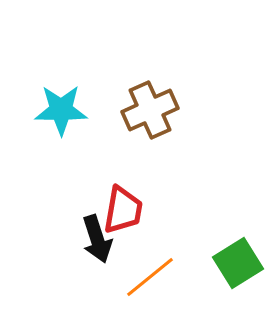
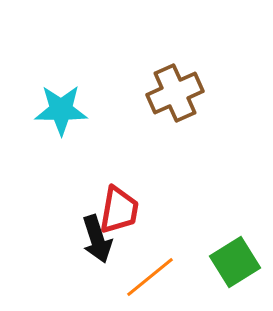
brown cross: moved 25 px right, 17 px up
red trapezoid: moved 4 px left
green square: moved 3 px left, 1 px up
